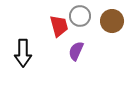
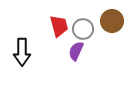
gray circle: moved 3 px right, 13 px down
black arrow: moved 1 px left, 1 px up
